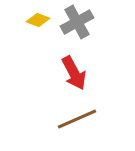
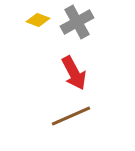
brown line: moved 6 px left, 3 px up
